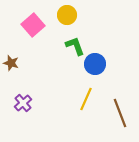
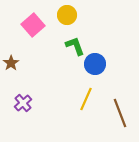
brown star: rotated 21 degrees clockwise
